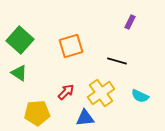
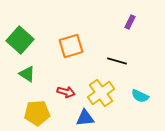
green triangle: moved 8 px right, 1 px down
red arrow: rotated 60 degrees clockwise
